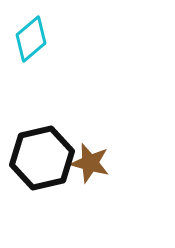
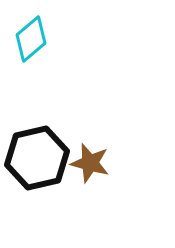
black hexagon: moved 5 px left
